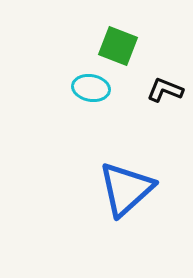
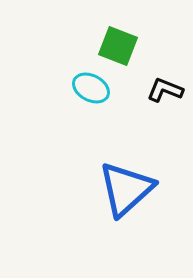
cyan ellipse: rotated 18 degrees clockwise
